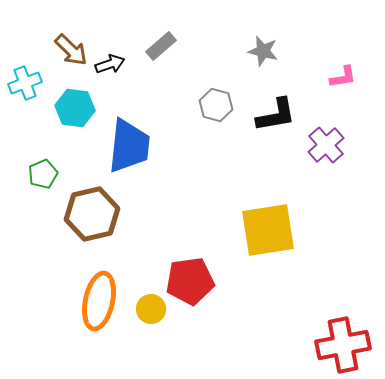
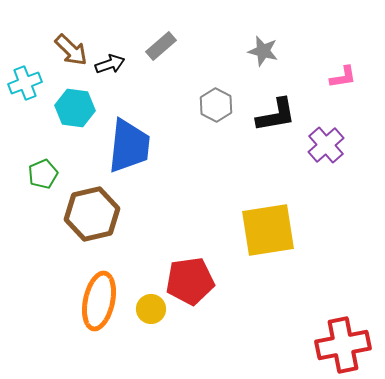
gray hexagon: rotated 12 degrees clockwise
